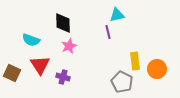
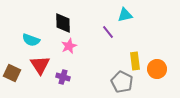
cyan triangle: moved 8 px right
purple line: rotated 24 degrees counterclockwise
